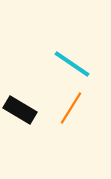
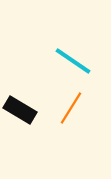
cyan line: moved 1 px right, 3 px up
